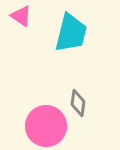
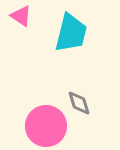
gray diamond: moved 1 px right; rotated 24 degrees counterclockwise
